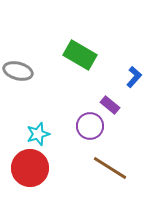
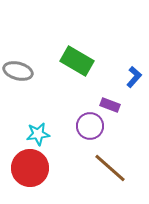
green rectangle: moved 3 px left, 6 px down
purple rectangle: rotated 18 degrees counterclockwise
cyan star: rotated 10 degrees clockwise
brown line: rotated 9 degrees clockwise
